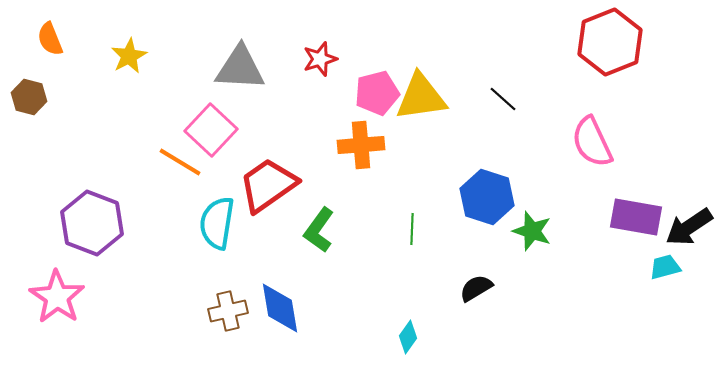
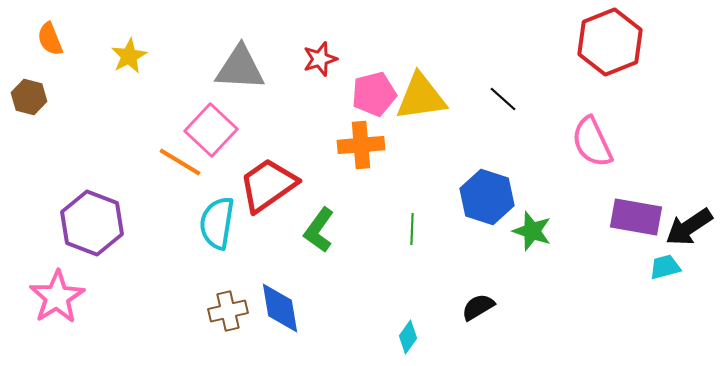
pink pentagon: moved 3 px left, 1 px down
black semicircle: moved 2 px right, 19 px down
pink star: rotated 6 degrees clockwise
